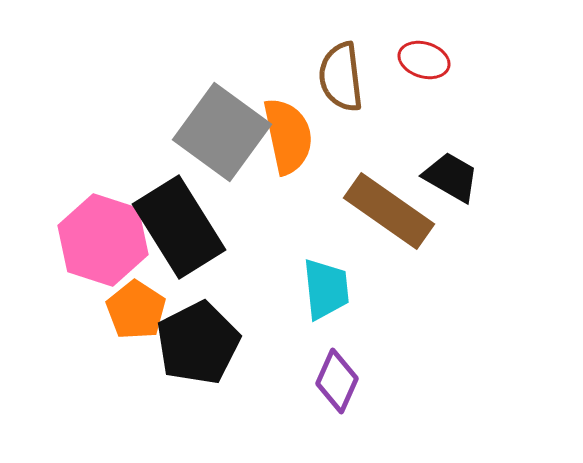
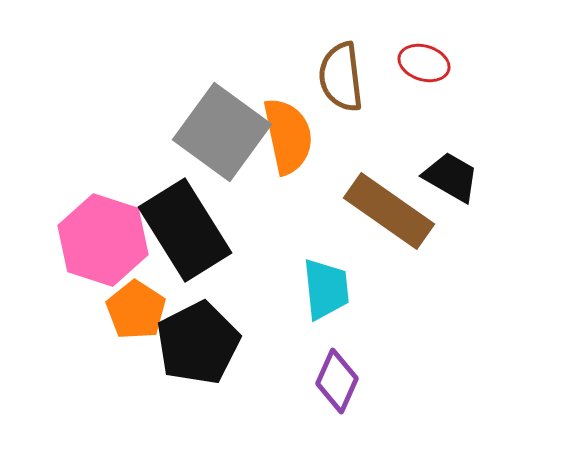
red ellipse: moved 3 px down
black rectangle: moved 6 px right, 3 px down
